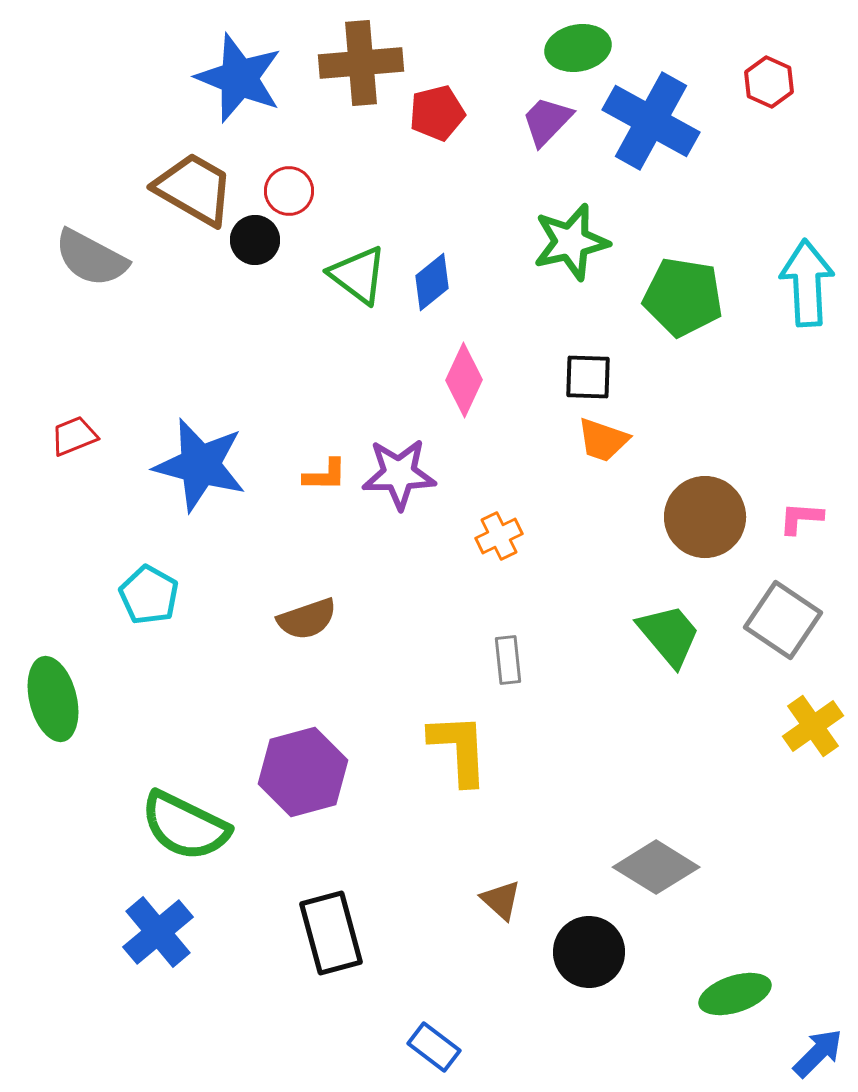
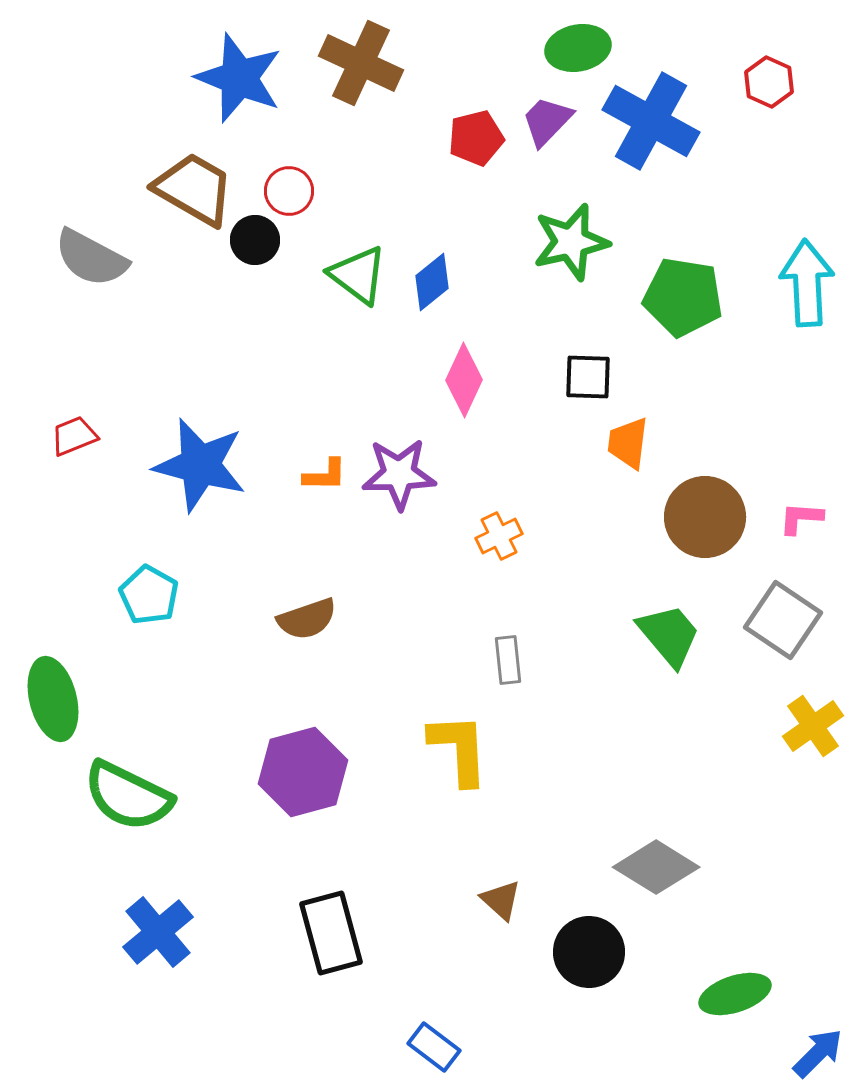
brown cross at (361, 63): rotated 30 degrees clockwise
red pentagon at (437, 113): moved 39 px right, 25 px down
orange trapezoid at (603, 440): moved 25 px right, 3 px down; rotated 78 degrees clockwise
green semicircle at (185, 826): moved 57 px left, 30 px up
